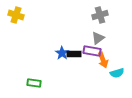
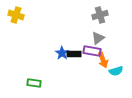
cyan semicircle: moved 1 px left, 2 px up
